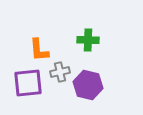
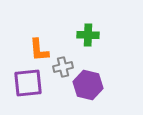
green cross: moved 5 px up
gray cross: moved 3 px right, 5 px up
